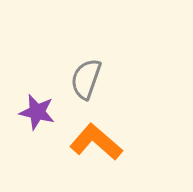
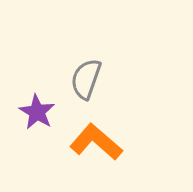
purple star: rotated 18 degrees clockwise
